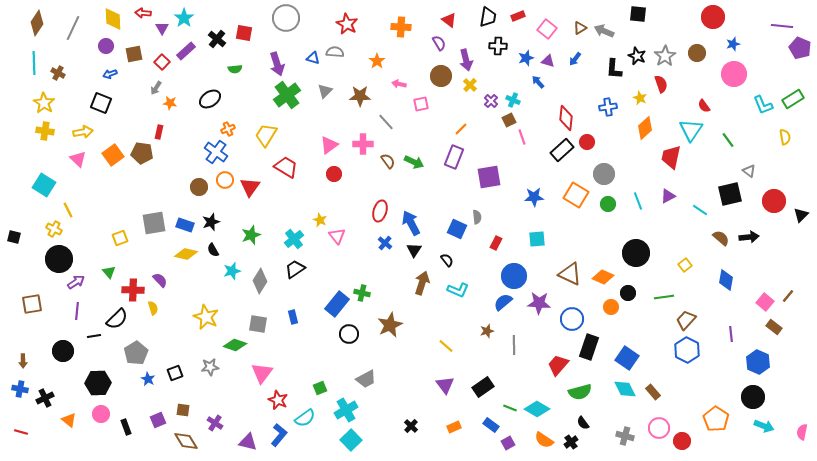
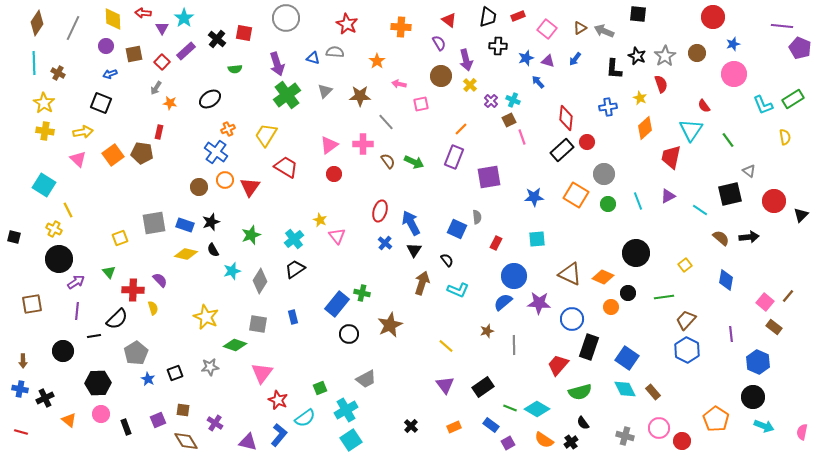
cyan square at (351, 440): rotated 10 degrees clockwise
